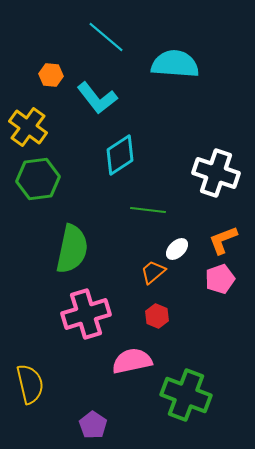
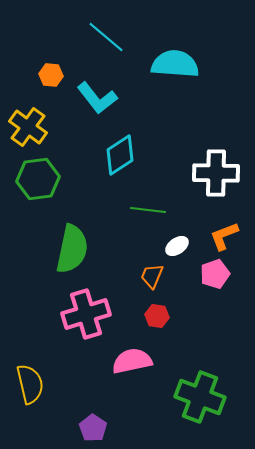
white cross: rotated 18 degrees counterclockwise
orange L-shape: moved 1 px right, 4 px up
white ellipse: moved 3 px up; rotated 10 degrees clockwise
orange trapezoid: moved 1 px left, 4 px down; rotated 28 degrees counterclockwise
pink pentagon: moved 5 px left, 5 px up
red hexagon: rotated 15 degrees counterclockwise
green cross: moved 14 px right, 2 px down
purple pentagon: moved 3 px down
